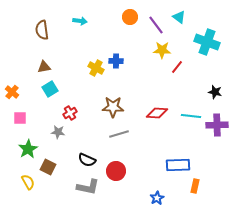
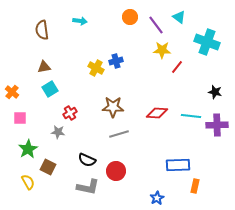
blue cross: rotated 16 degrees counterclockwise
